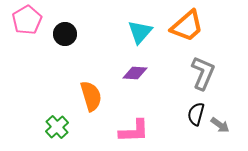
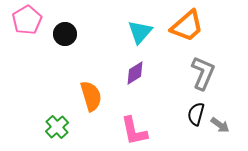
purple diamond: rotated 35 degrees counterclockwise
pink L-shape: rotated 80 degrees clockwise
